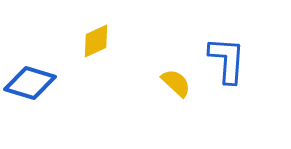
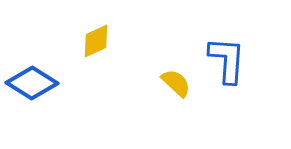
blue diamond: moved 2 px right; rotated 15 degrees clockwise
